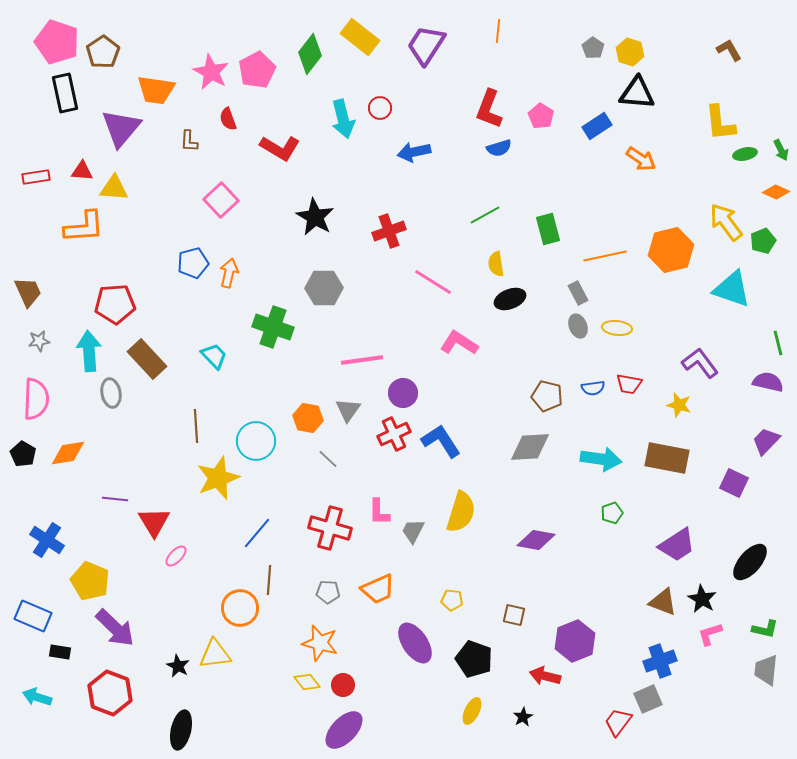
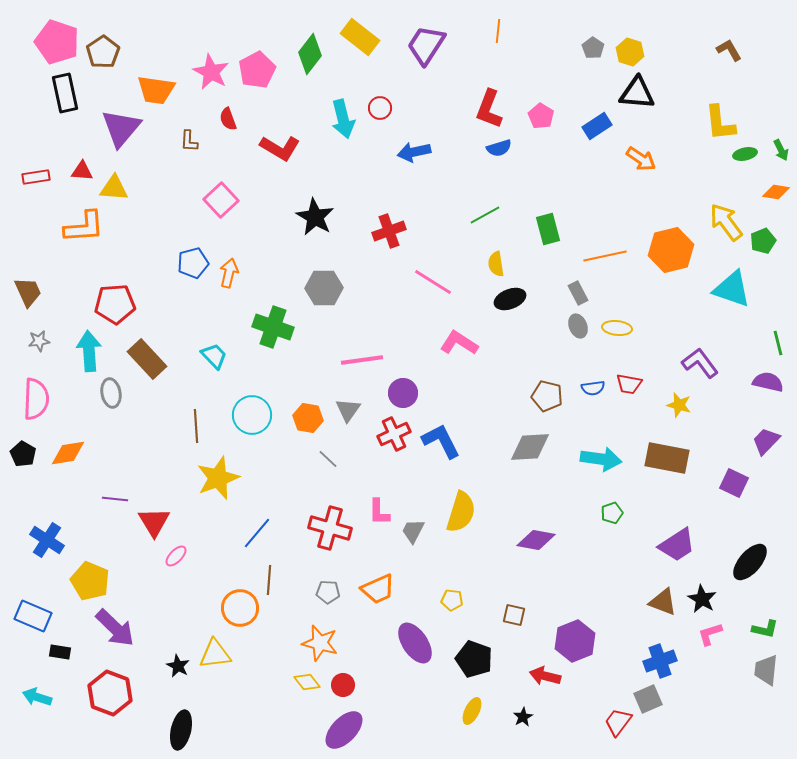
orange diamond at (776, 192): rotated 16 degrees counterclockwise
cyan circle at (256, 441): moved 4 px left, 26 px up
blue L-shape at (441, 441): rotated 6 degrees clockwise
